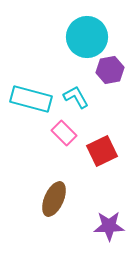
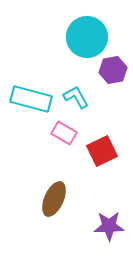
purple hexagon: moved 3 px right
pink rectangle: rotated 15 degrees counterclockwise
